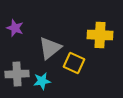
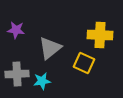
purple star: moved 1 px right, 2 px down; rotated 12 degrees counterclockwise
yellow square: moved 10 px right
